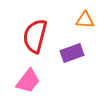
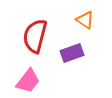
orange triangle: rotated 30 degrees clockwise
